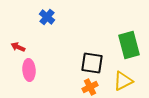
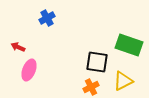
blue cross: moved 1 px down; rotated 21 degrees clockwise
green rectangle: rotated 56 degrees counterclockwise
black square: moved 5 px right, 1 px up
pink ellipse: rotated 25 degrees clockwise
orange cross: moved 1 px right
